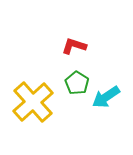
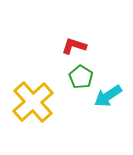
green pentagon: moved 4 px right, 6 px up
cyan arrow: moved 2 px right, 1 px up
